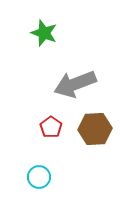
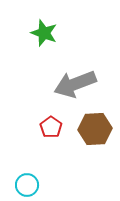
cyan circle: moved 12 px left, 8 px down
